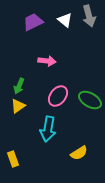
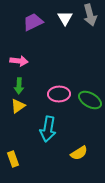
gray arrow: moved 1 px right, 1 px up
white triangle: moved 2 px up; rotated 21 degrees clockwise
pink arrow: moved 28 px left
green arrow: rotated 21 degrees counterclockwise
pink ellipse: moved 1 px right, 2 px up; rotated 50 degrees clockwise
